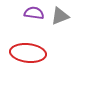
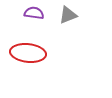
gray triangle: moved 8 px right, 1 px up
